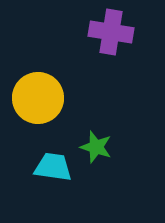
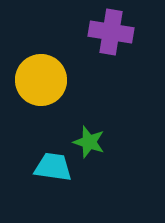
yellow circle: moved 3 px right, 18 px up
green star: moved 7 px left, 5 px up
